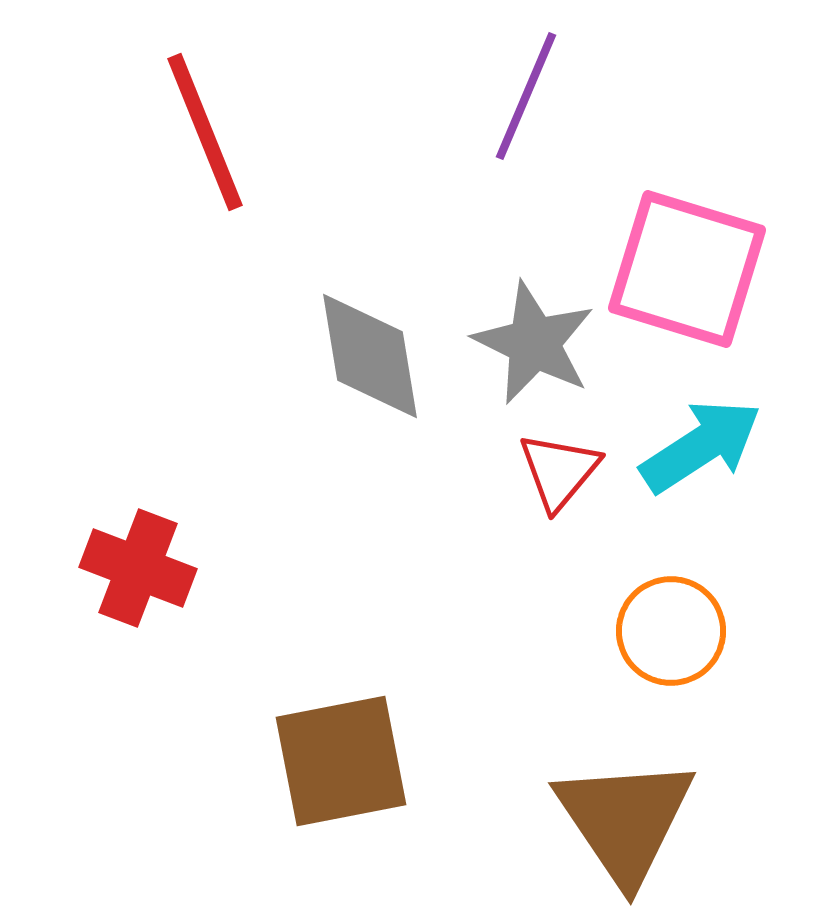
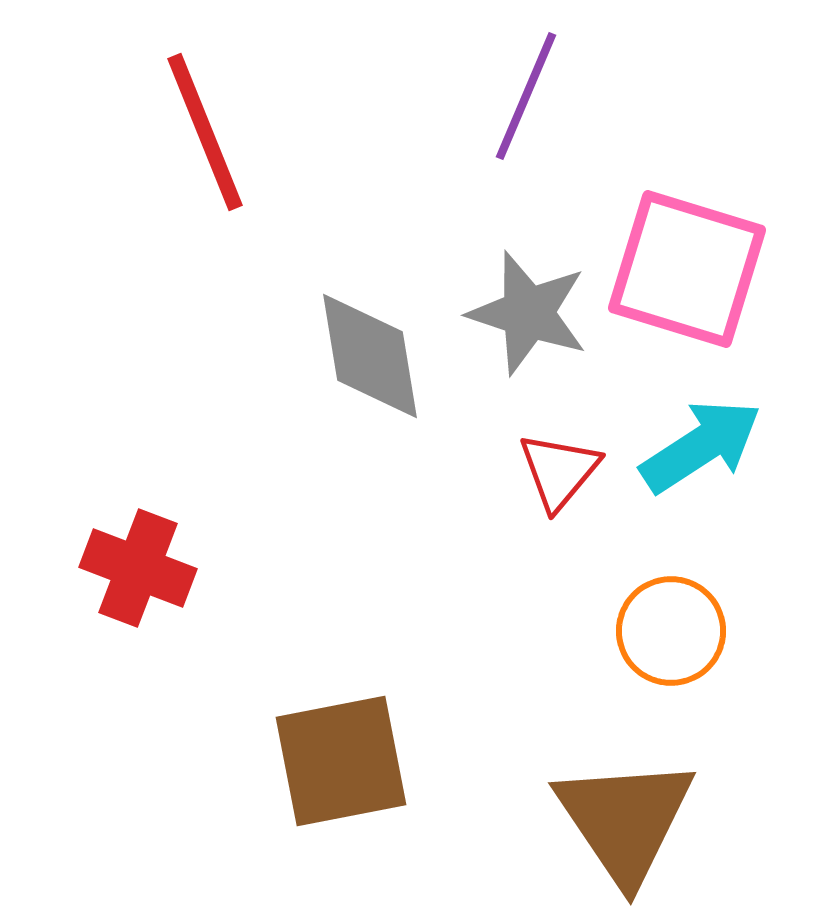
gray star: moved 6 px left, 30 px up; rotated 8 degrees counterclockwise
